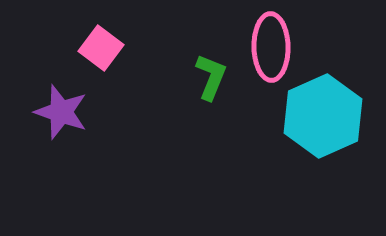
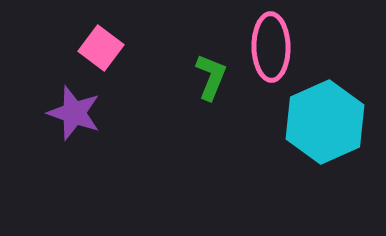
purple star: moved 13 px right, 1 px down
cyan hexagon: moved 2 px right, 6 px down
